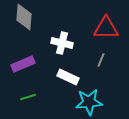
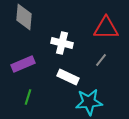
gray line: rotated 16 degrees clockwise
green line: rotated 56 degrees counterclockwise
